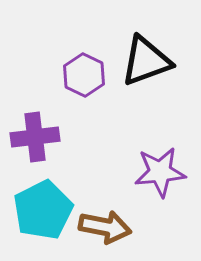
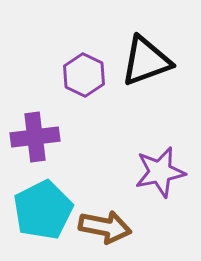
purple star: rotated 6 degrees counterclockwise
